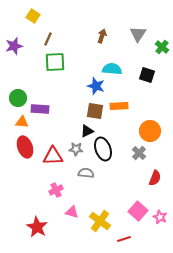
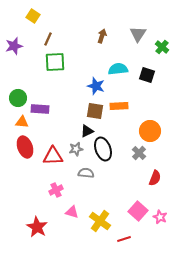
cyan semicircle: moved 6 px right; rotated 12 degrees counterclockwise
gray star: rotated 16 degrees counterclockwise
